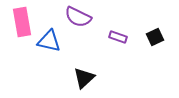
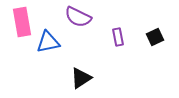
purple rectangle: rotated 60 degrees clockwise
blue triangle: moved 1 px left, 1 px down; rotated 25 degrees counterclockwise
black triangle: moved 3 px left; rotated 10 degrees clockwise
